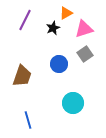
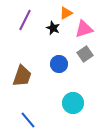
black star: rotated 24 degrees counterclockwise
blue line: rotated 24 degrees counterclockwise
